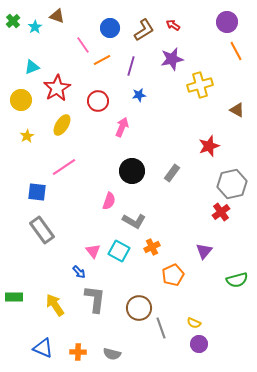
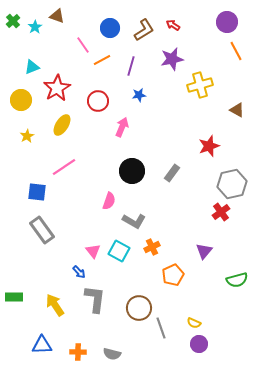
blue triangle at (43, 348): moved 1 px left, 3 px up; rotated 25 degrees counterclockwise
